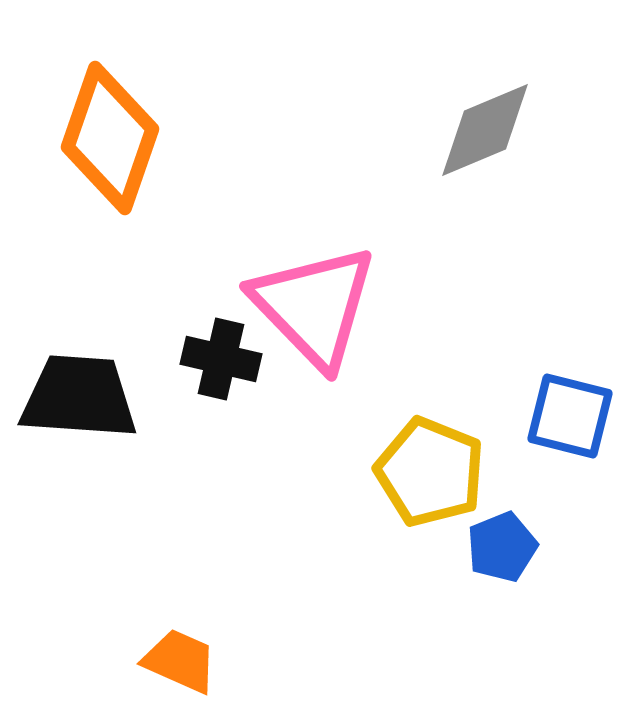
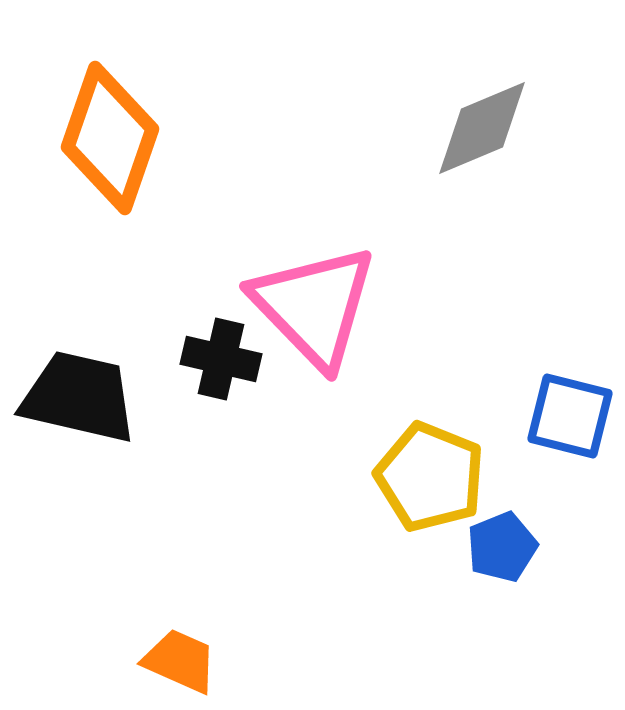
gray diamond: moved 3 px left, 2 px up
black trapezoid: rotated 9 degrees clockwise
yellow pentagon: moved 5 px down
